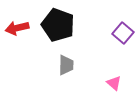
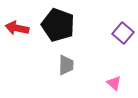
red arrow: rotated 25 degrees clockwise
